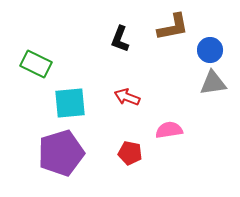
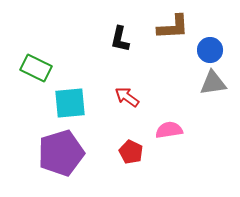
brown L-shape: rotated 8 degrees clockwise
black L-shape: rotated 8 degrees counterclockwise
green rectangle: moved 4 px down
red arrow: rotated 15 degrees clockwise
red pentagon: moved 1 px right, 1 px up; rotated 15 degrees clockwise
